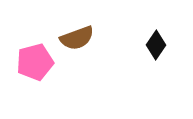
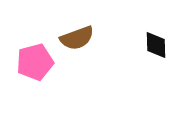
black diamond: rotated 36 degrees counterclockwise
